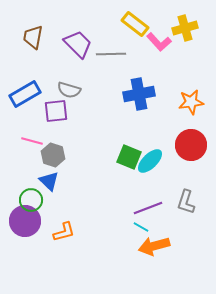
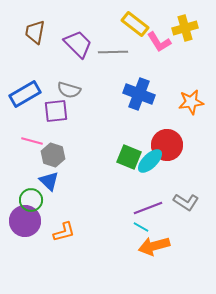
brown trapezoid: moved 2 px right, 5 px up
pink L-shape: rotated 10 degrees clockwise
gray line: moved 2 px right, 2 px up
blue cross: rotated 32 degrees clockwise
red circle: moved 24 px left
gray L-shape: rotated 75 degrees counterclockwise
